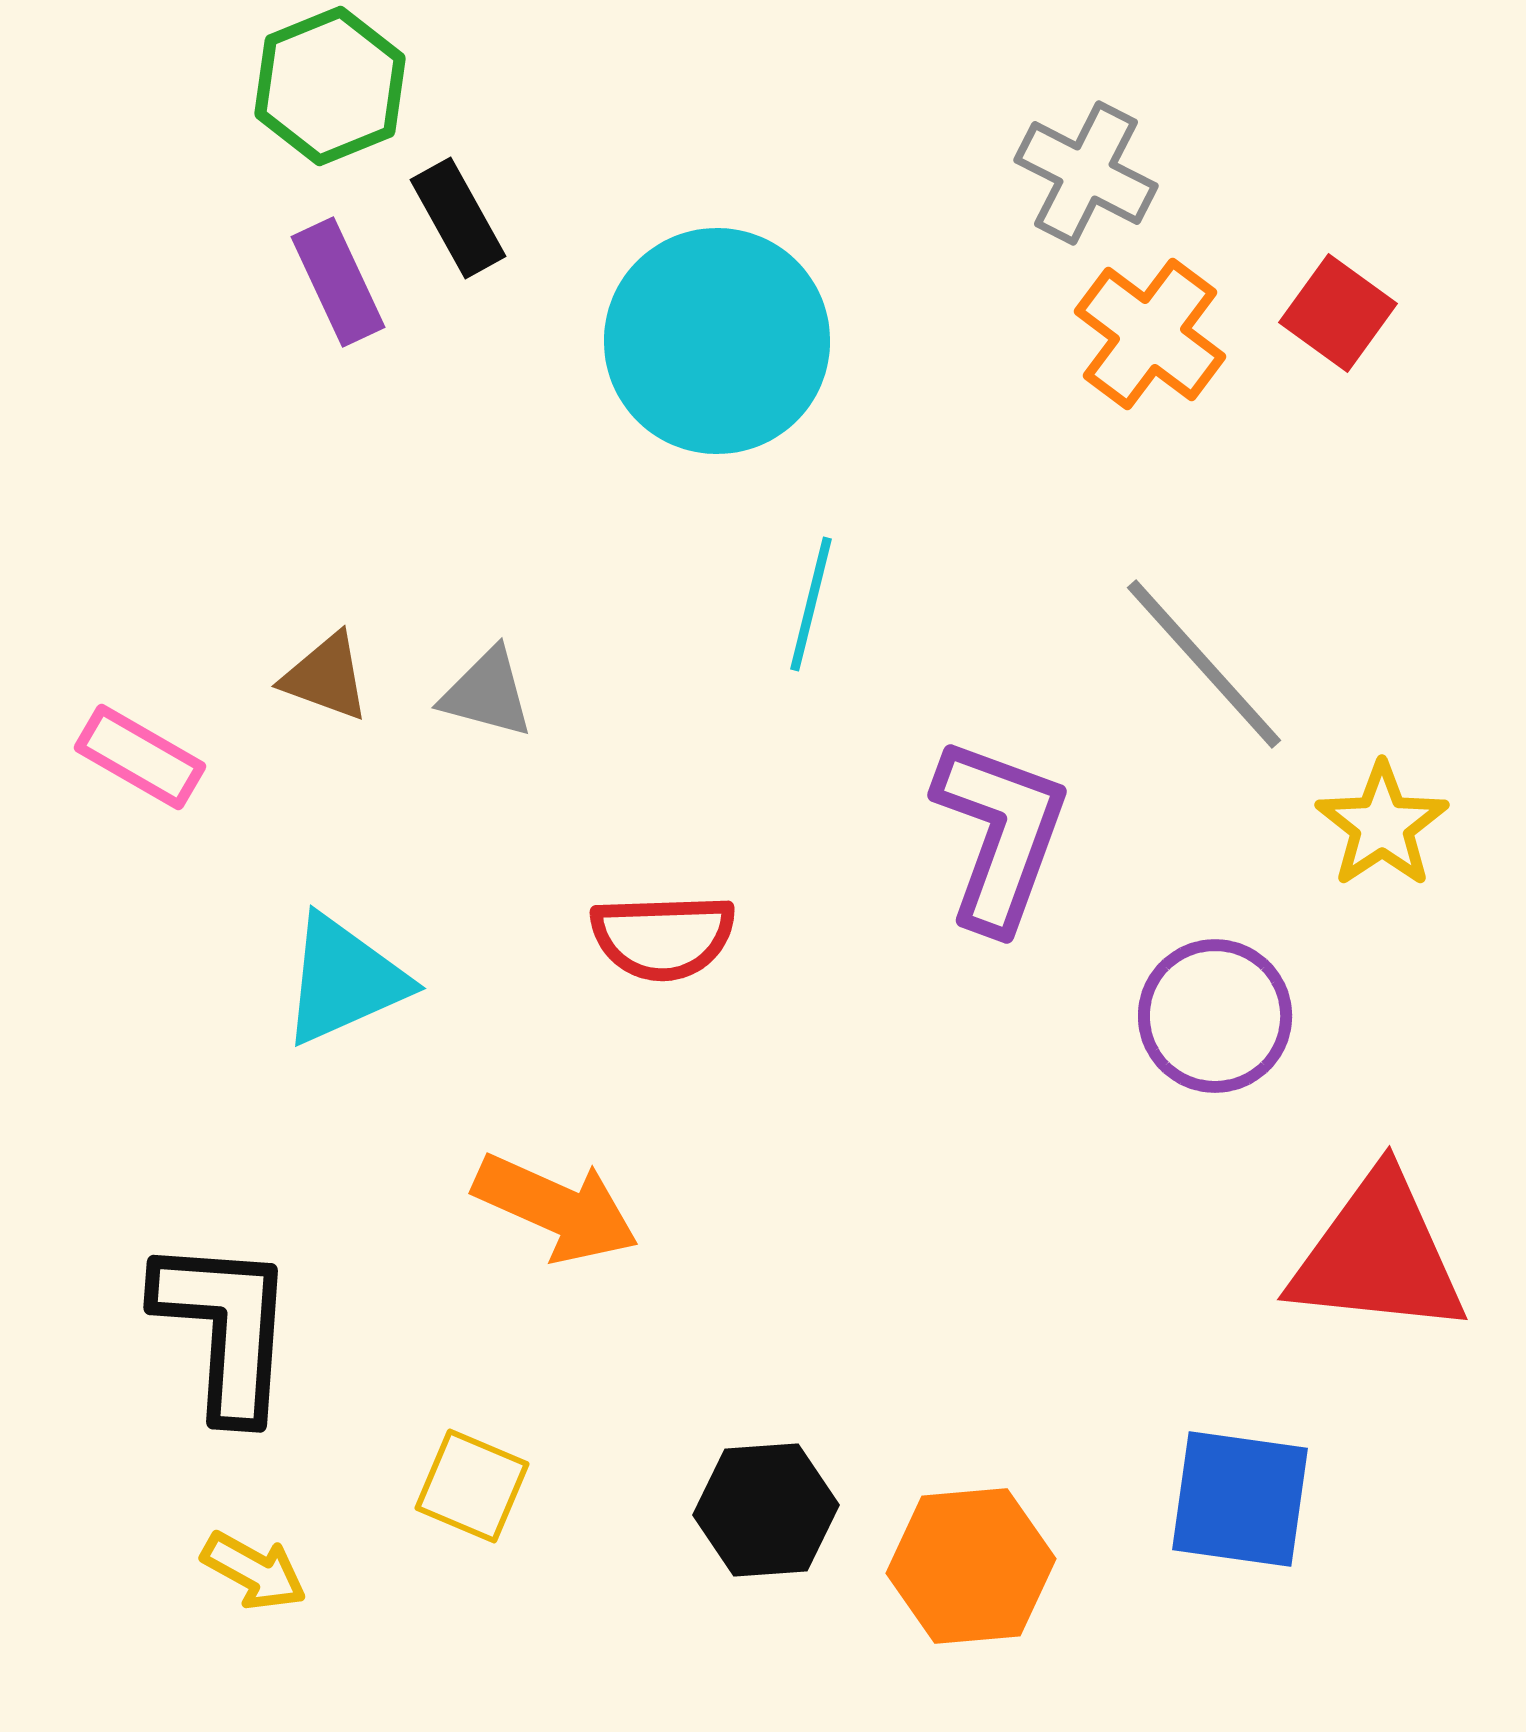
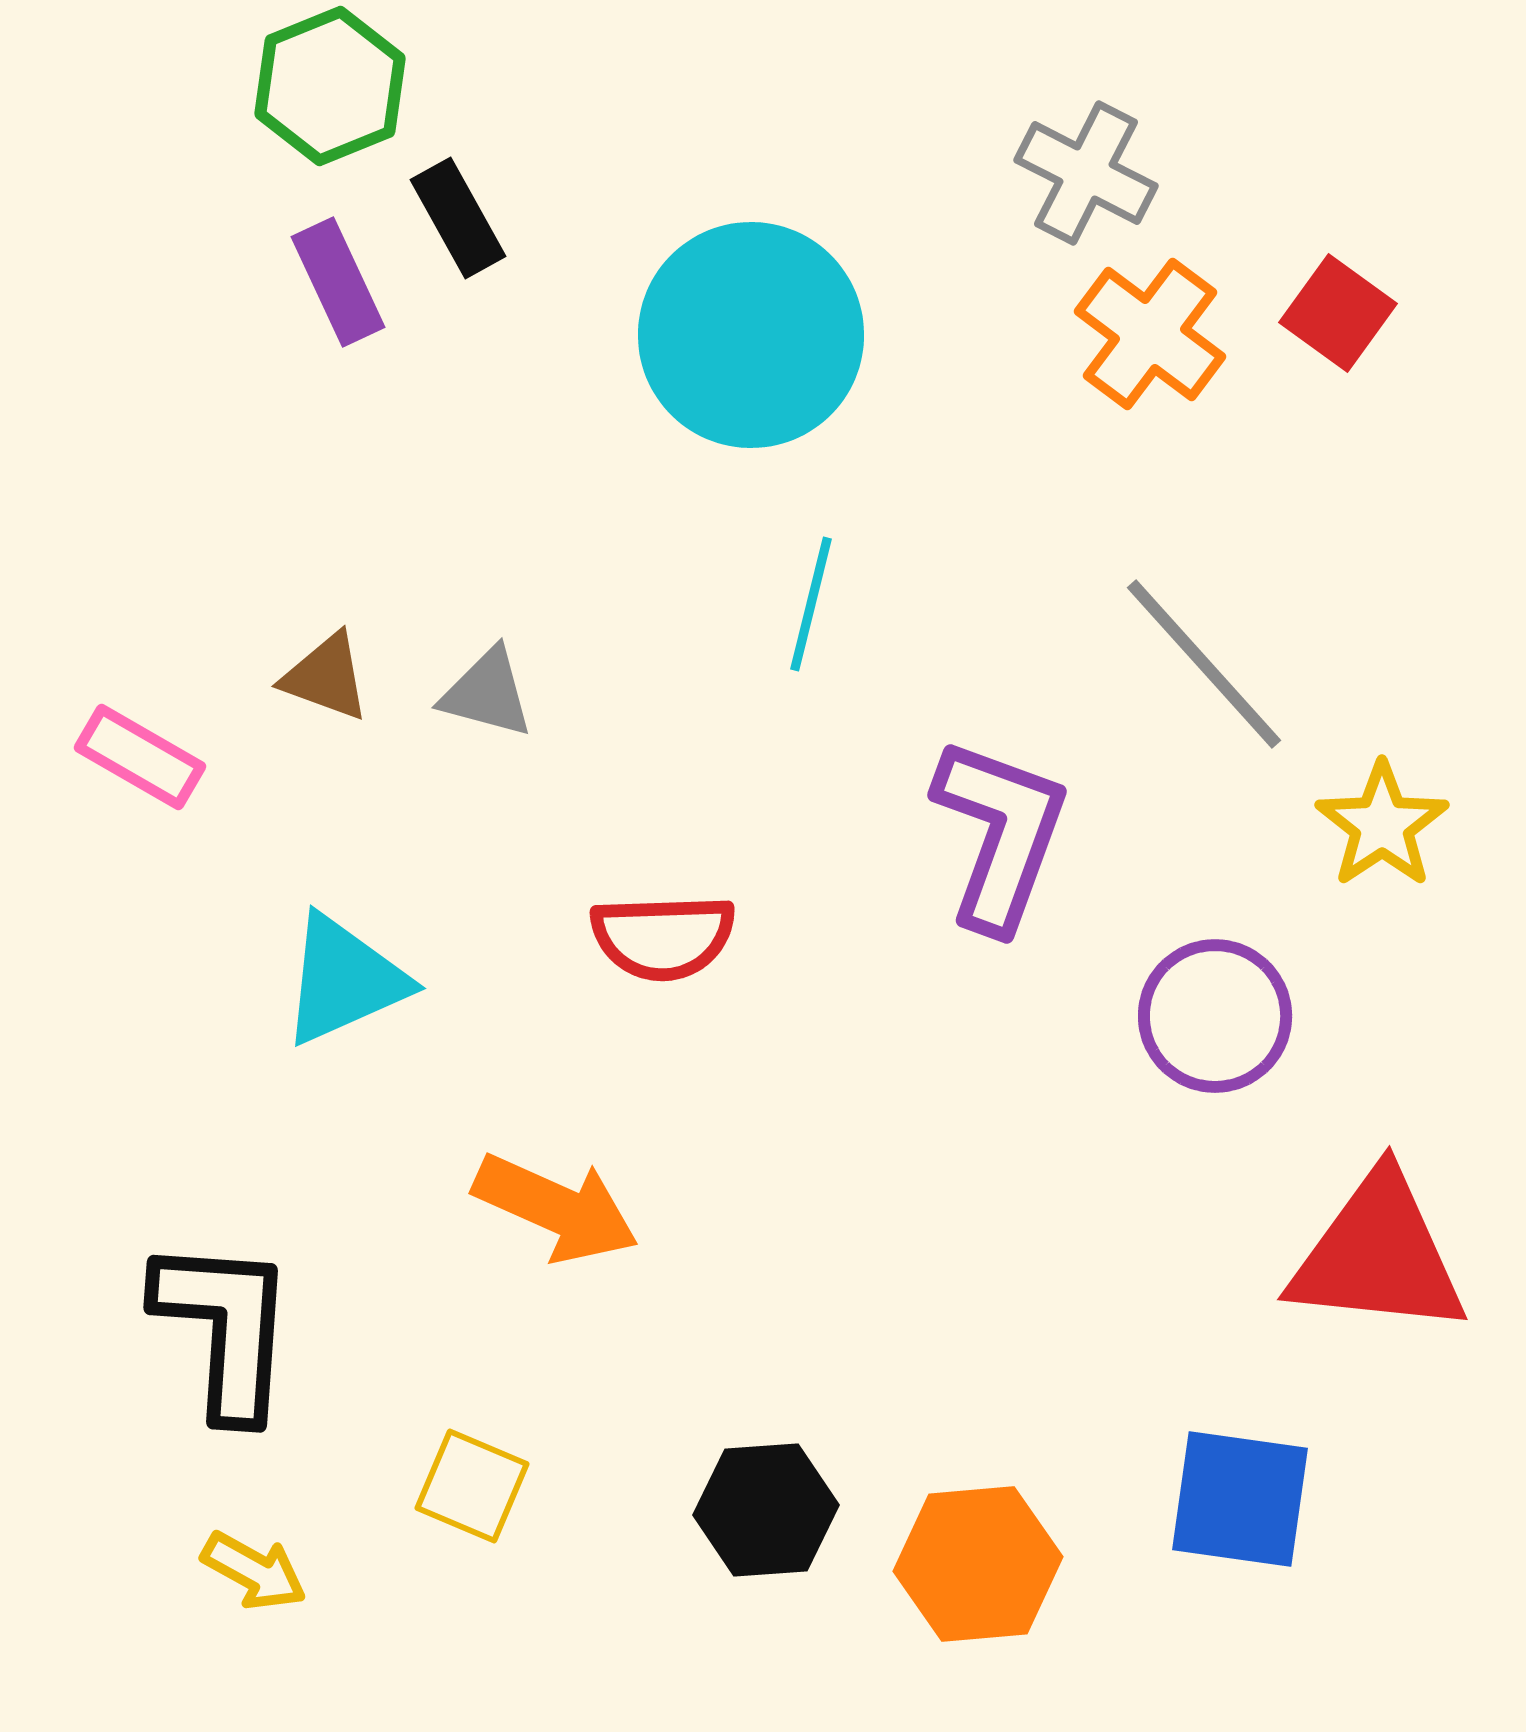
cyan circle: moved 34 px right, 6 px up
orange hexagon: moved 7 px right, 2 px up
